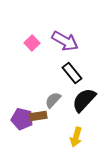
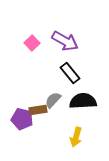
black rectangle: moved 2 px left
black semicircle: moved 1 px left, 1 px down; rotated 44 degrees clockwise
brown rectangle: moved 6 px up
